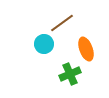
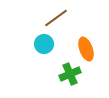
brown line: moved 6 px left, 5 px up
